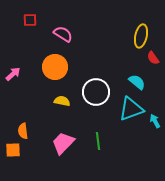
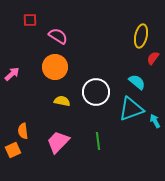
pink semicircle: moved 5 px left, 2 px down
red semicircle: rotated 72 degrees clockwise
pink arrow: moved 1 px left
pink trapezoid: moved 5 px left, 1 px up
orange square: rotated 21 degrees counterclockwise
